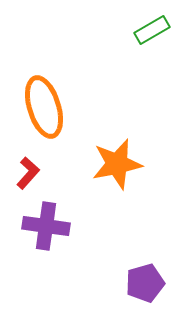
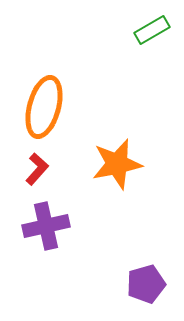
orange ellipse: rotated 32 degrees clockwise
red L-shape: moved 9 px right, 4 px up
purple cross: rotated 21 degrees counterclockwise
purple pentagon: moved 1 px right, 1 px down
